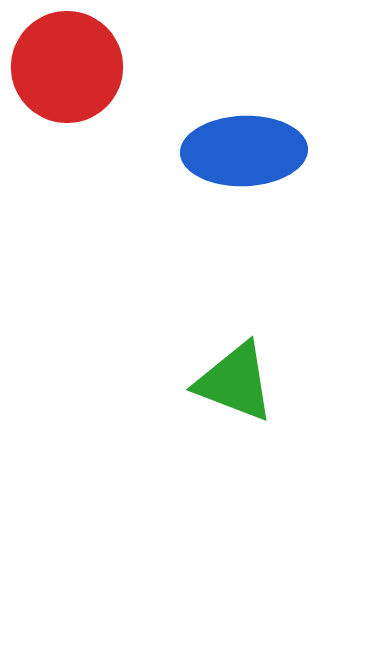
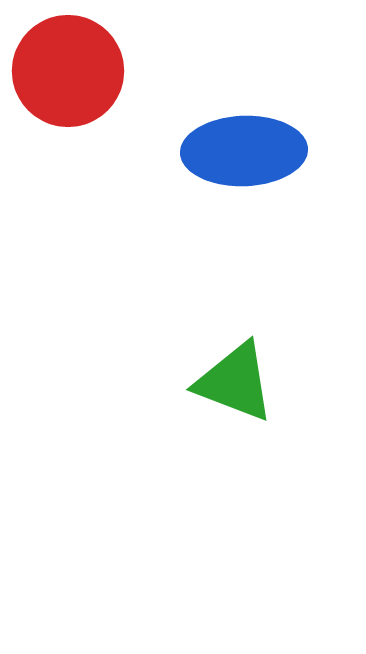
red circle: moved 1 px right, 4 px down
